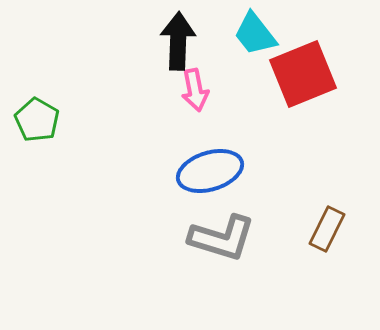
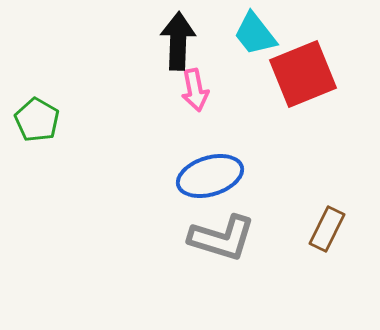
blue ellipse: moved 5 px down
